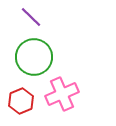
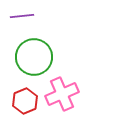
purple line: moved 9 px left, 1 px up; rotated 50 degrees counterclockwise
red hexagon: moved 4 px right
